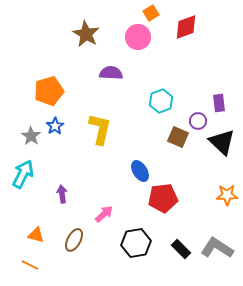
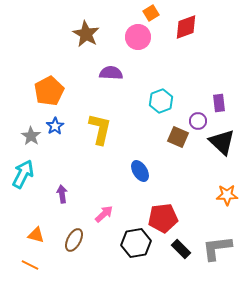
orange pentagon: rotated 12 degrees counterclockwise
red pentagon: moved 20 px down
gray L-shape: rotated 40 degrees counterclockwise
